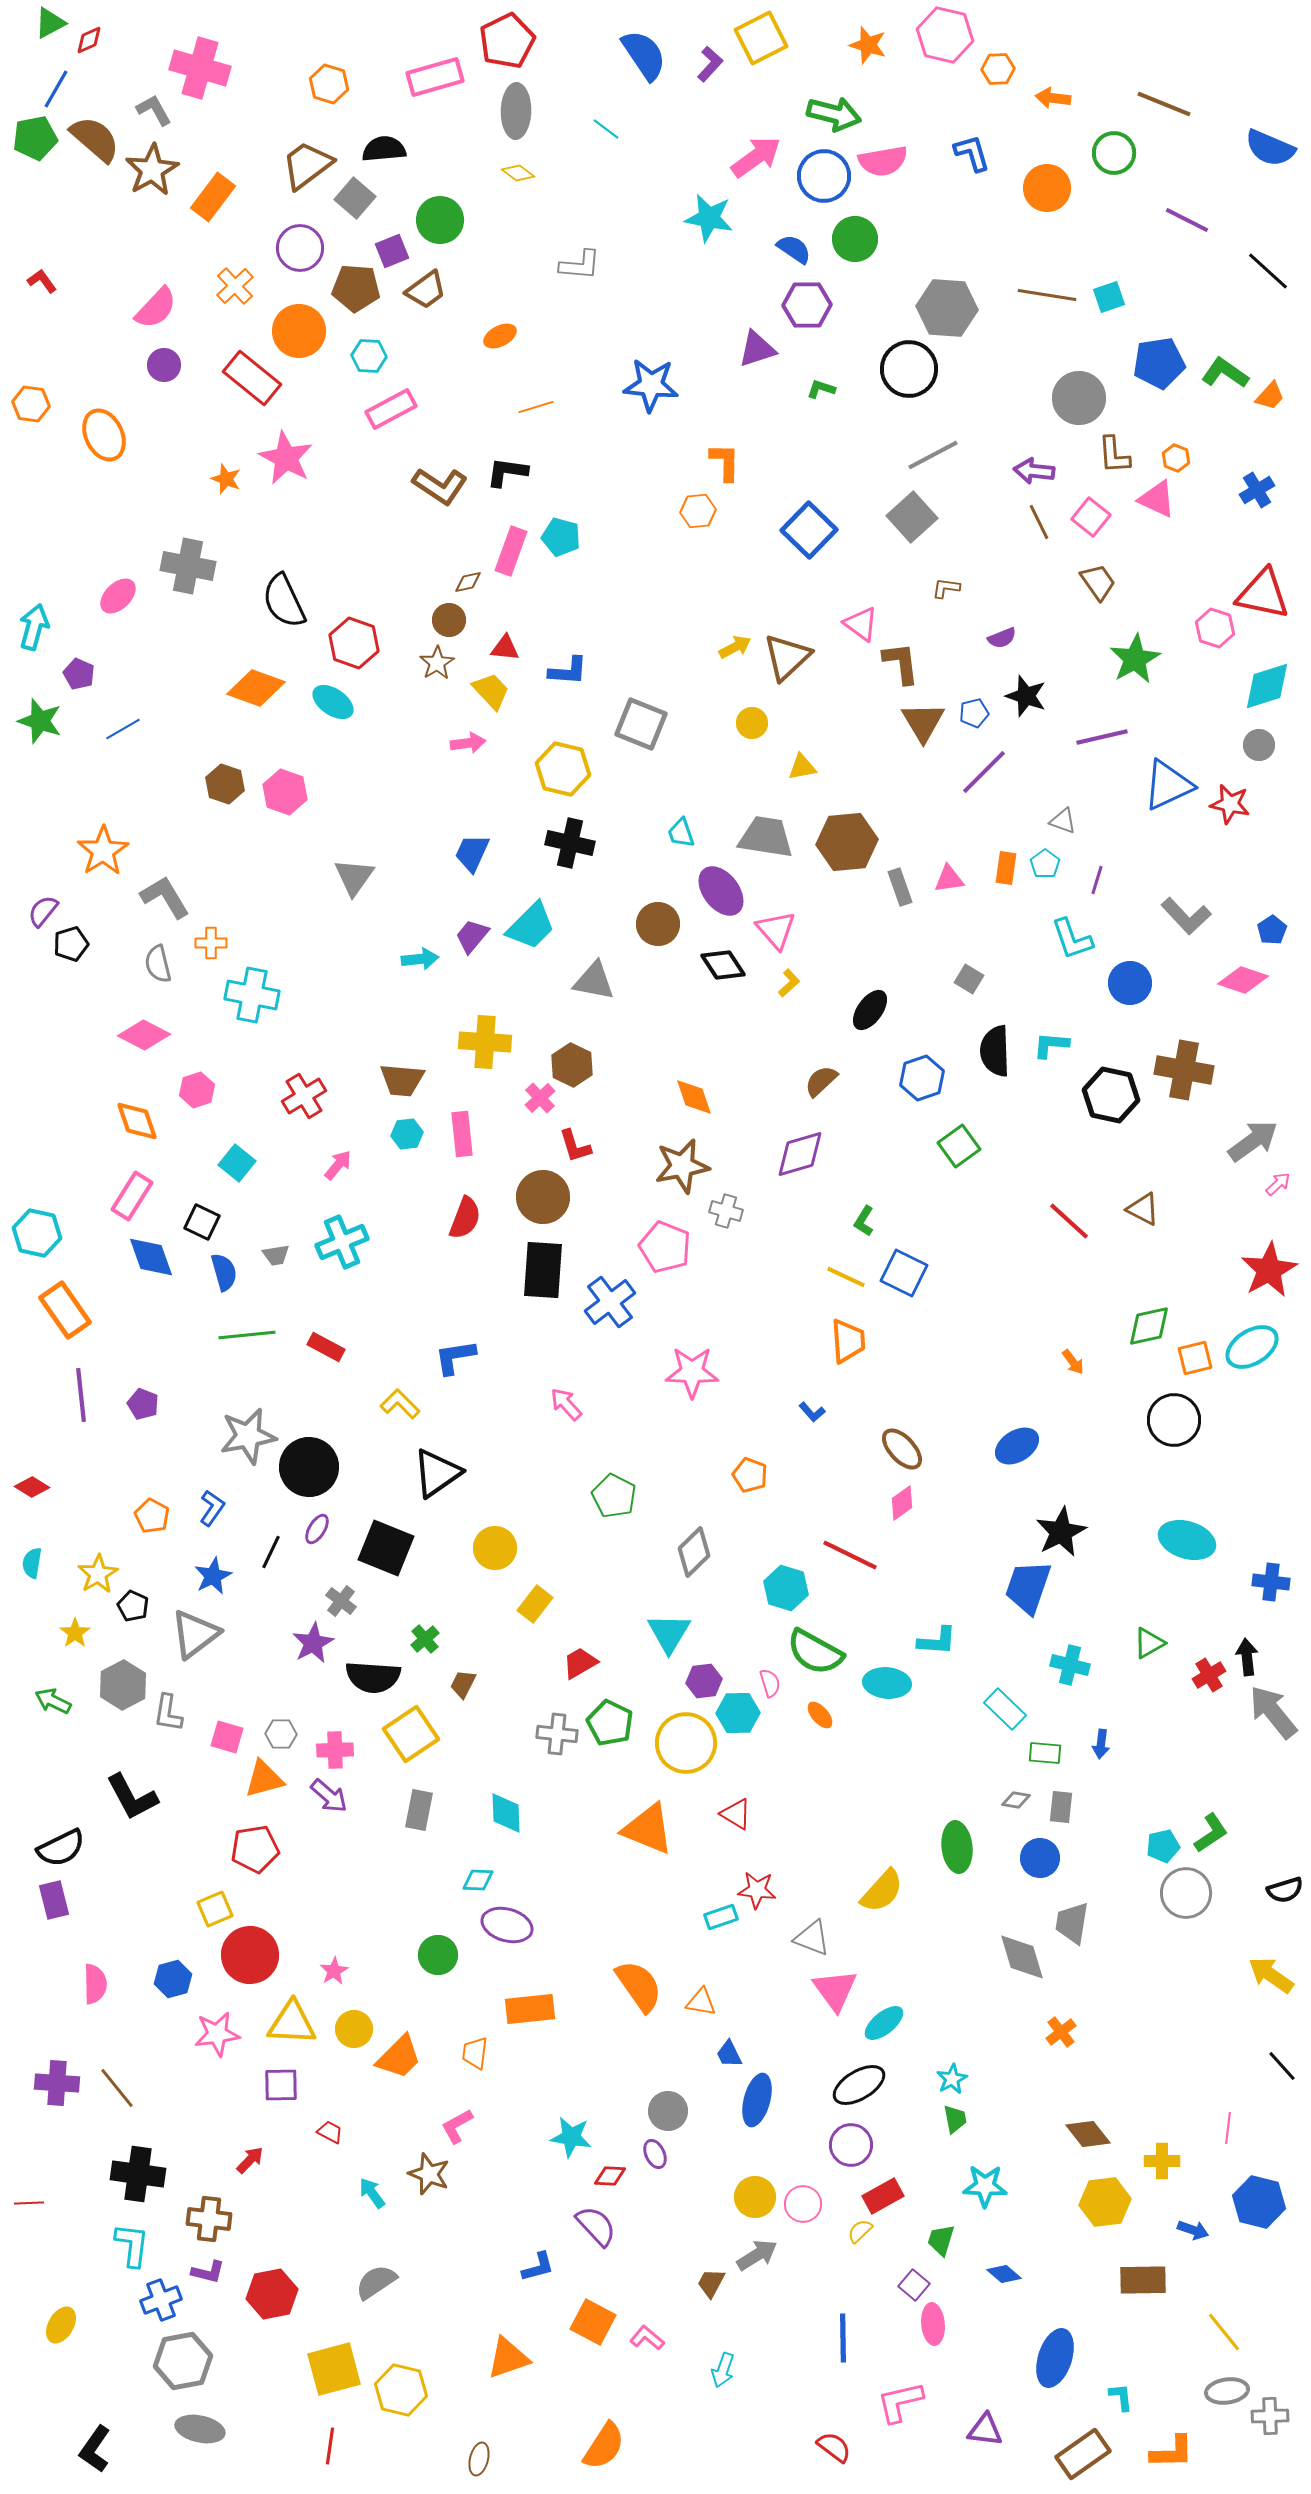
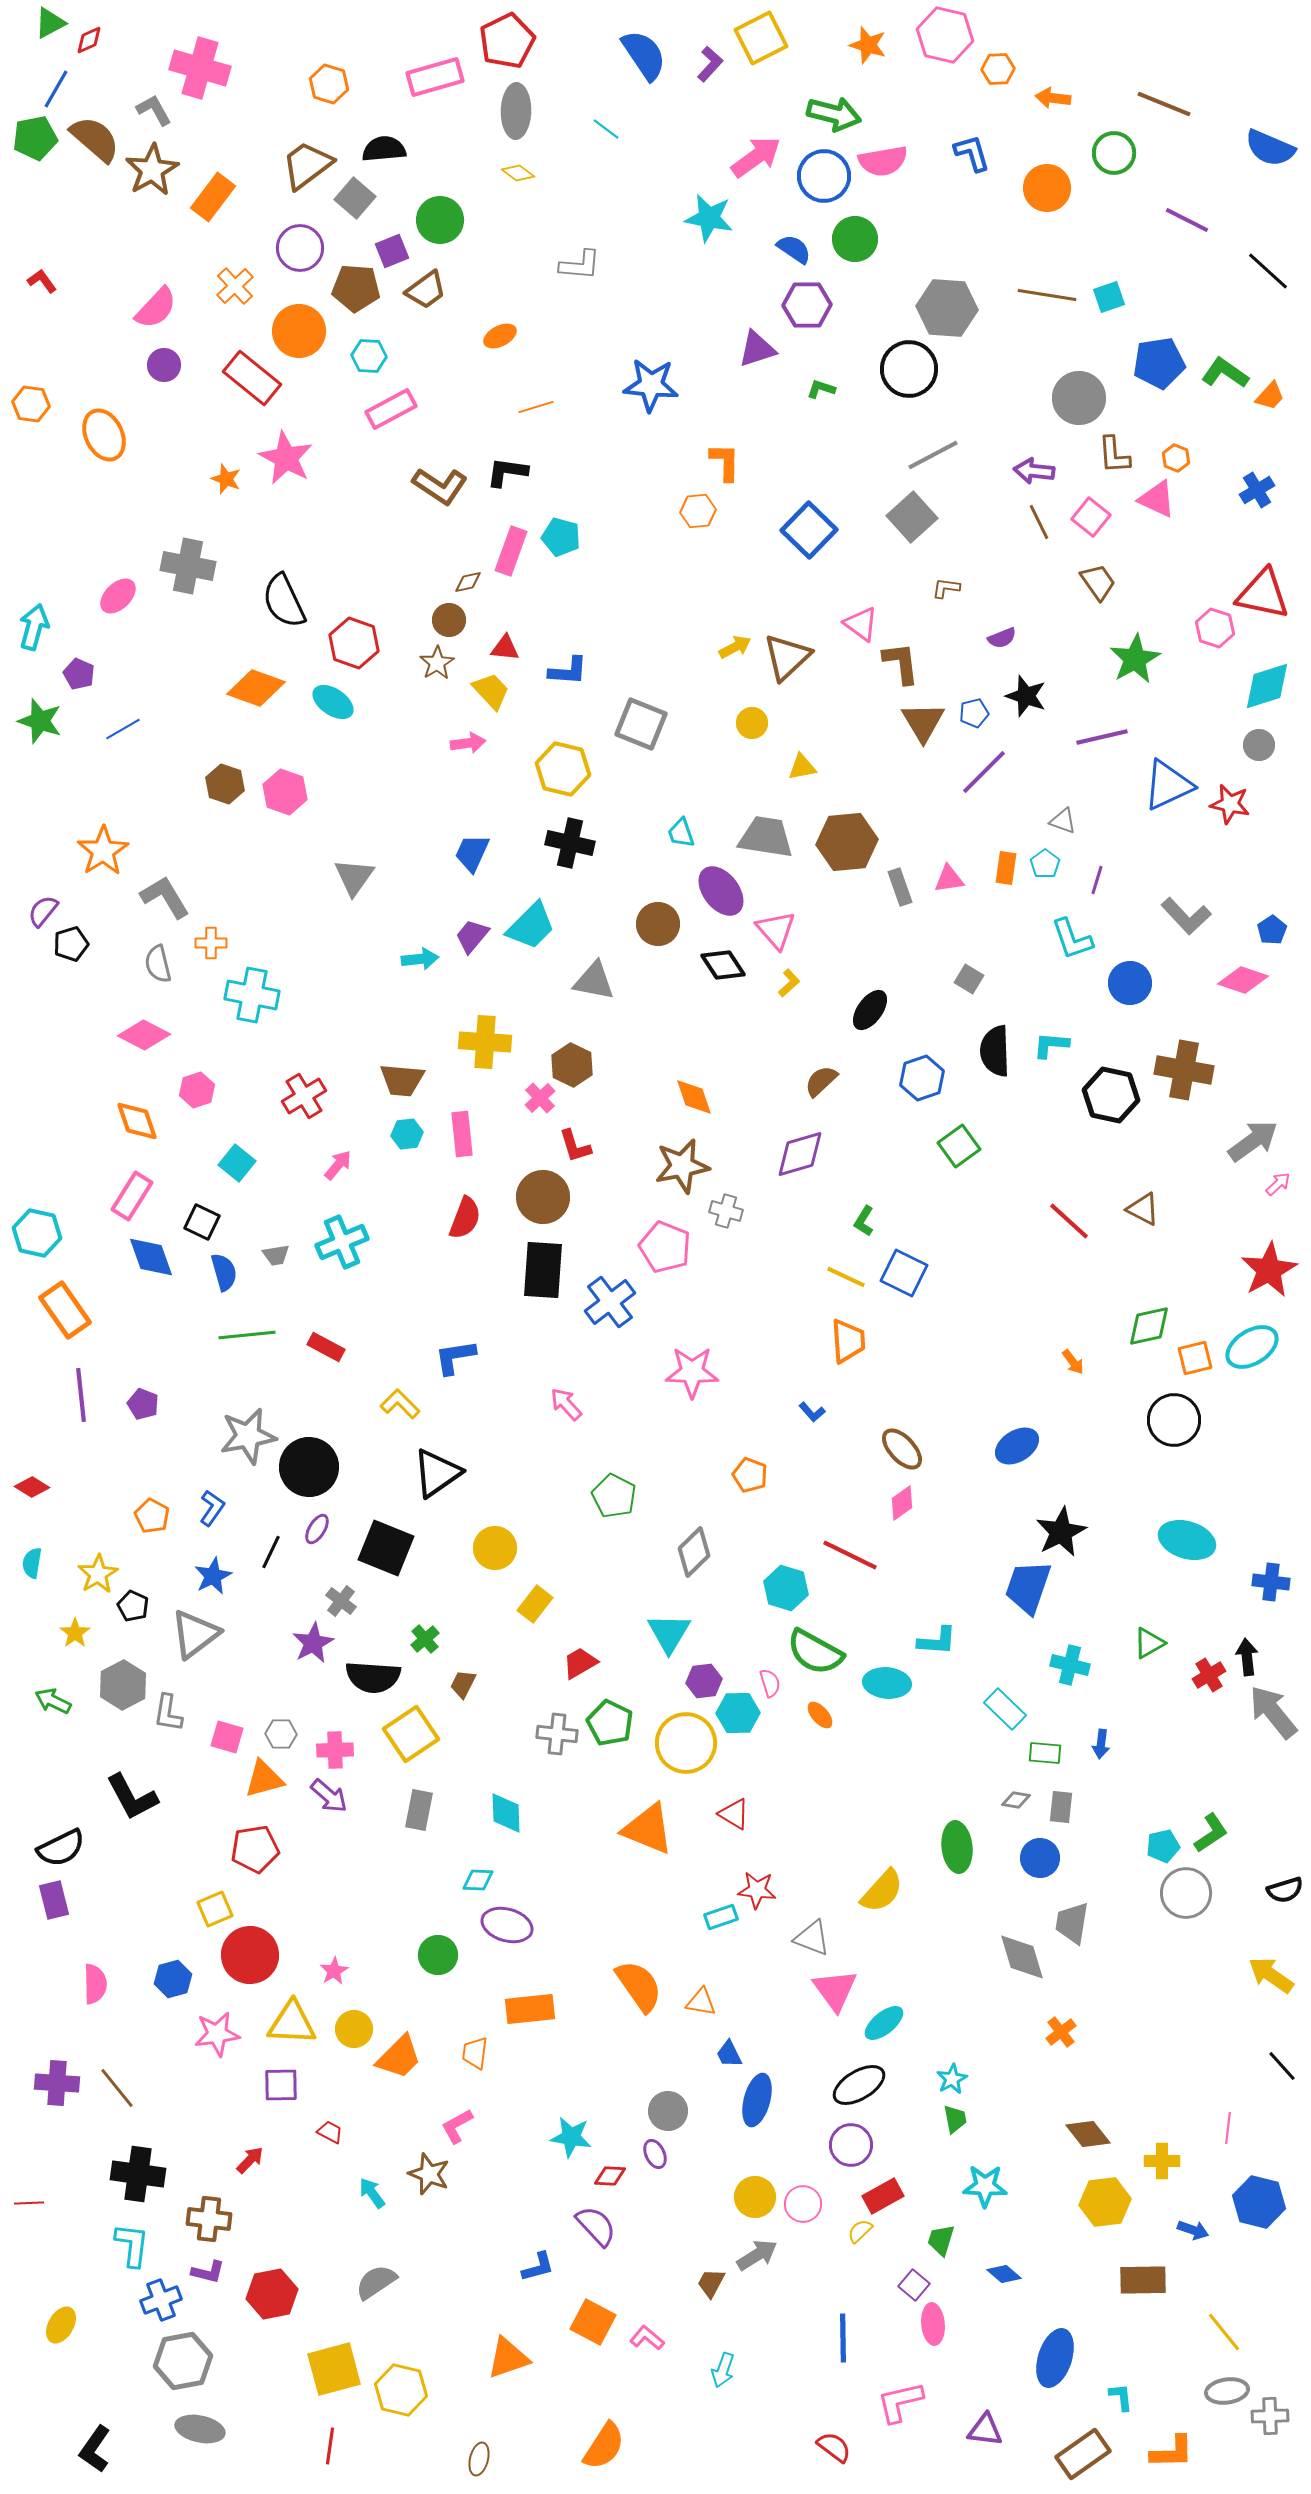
red triangle at (736, 1814): moved 2 px left
